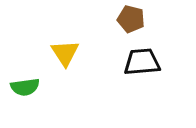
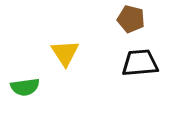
black trapezoid: moved 2 px left, 1 px down
